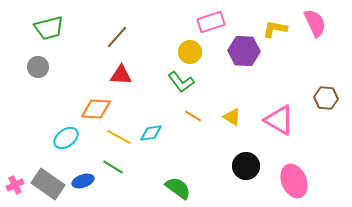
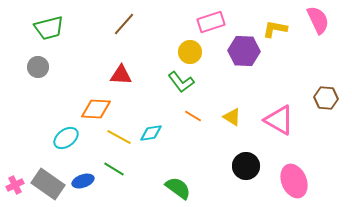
pink semicircle: moved 3 px right, 3 px up
brown line: moved 7 px right, 13 px up
green line: moved 1 px right, 2 px down
